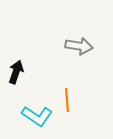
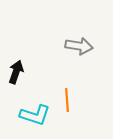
cyan L-shape: moved 2 px left, 1 px up; rotated 16 degrees counterclockwise
